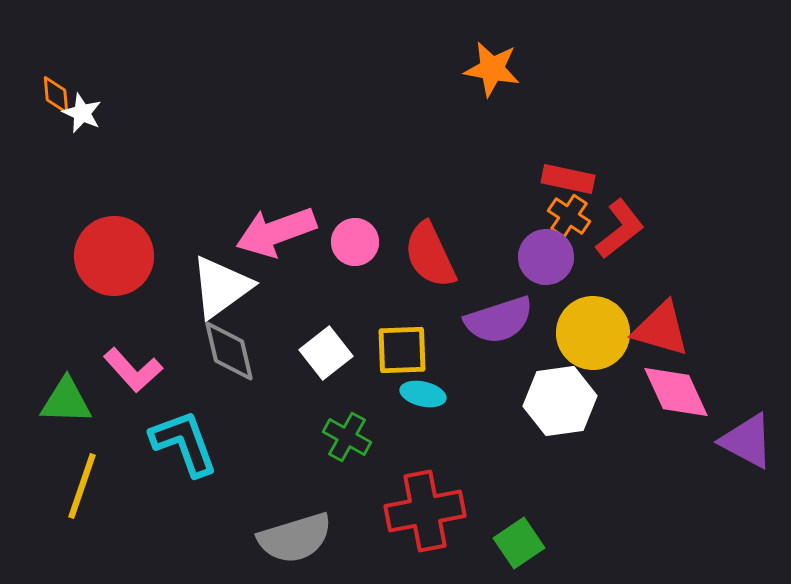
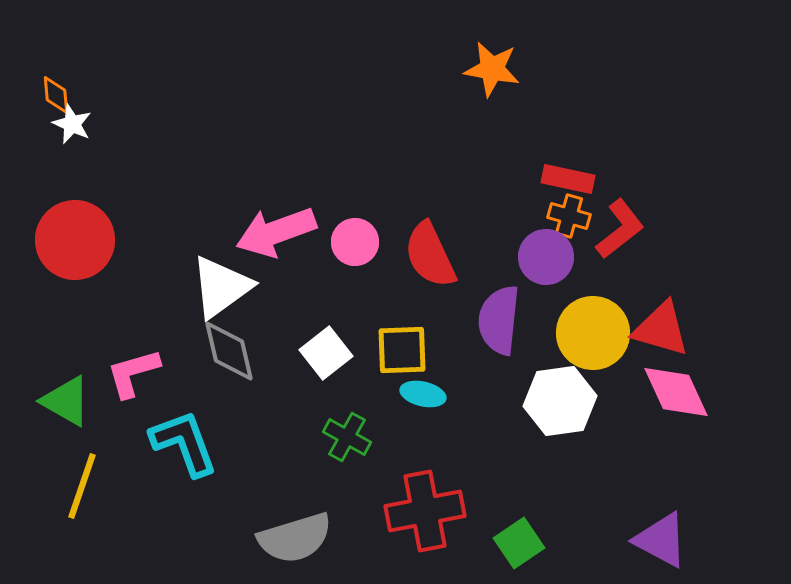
white star: moved 10 px left, 11 px down
orange cross: rotated 18 degrees counterclockwise
red circle: moved 39 px left, 16 px up
purple semicircle: rotated 114 degrees clockwise
pink L-shape: moved 3 px down; rotated 116 degrees clockwise
green triangle: rotated 28 degrees clockwise
purple triangle: moved 86 px left, 99 px down
